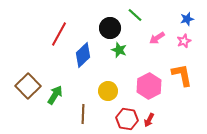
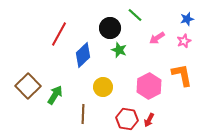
yellow circle: moved 5 px left, 4 px up
